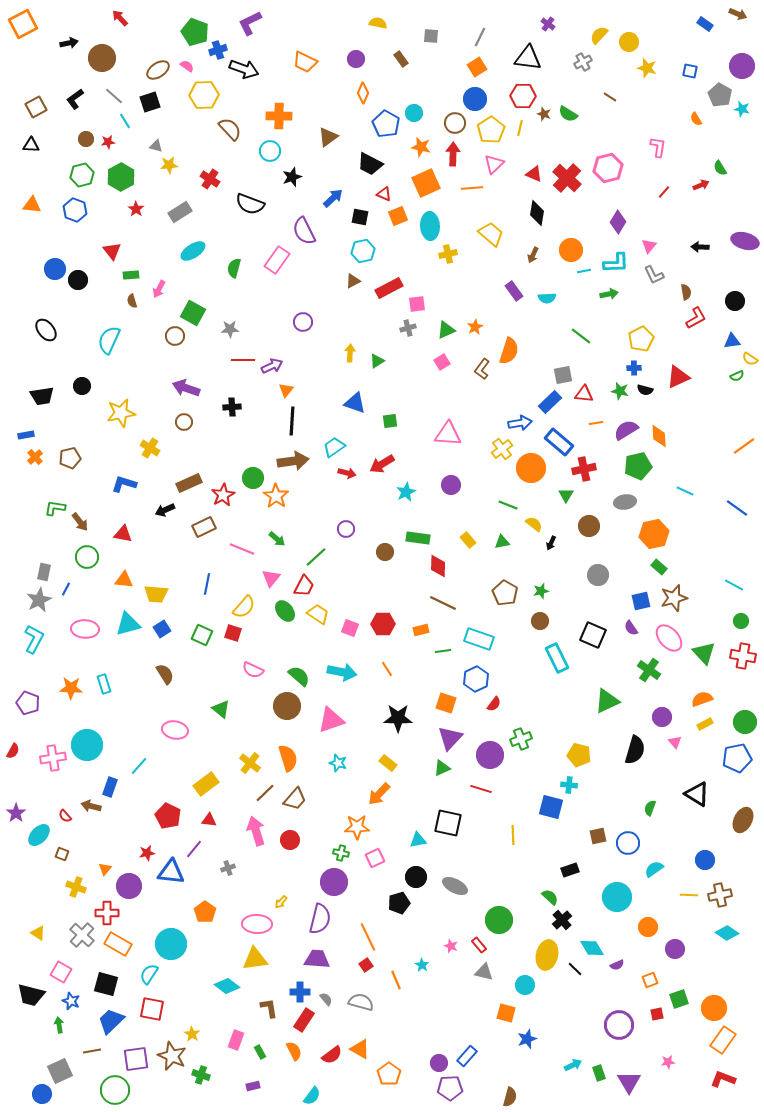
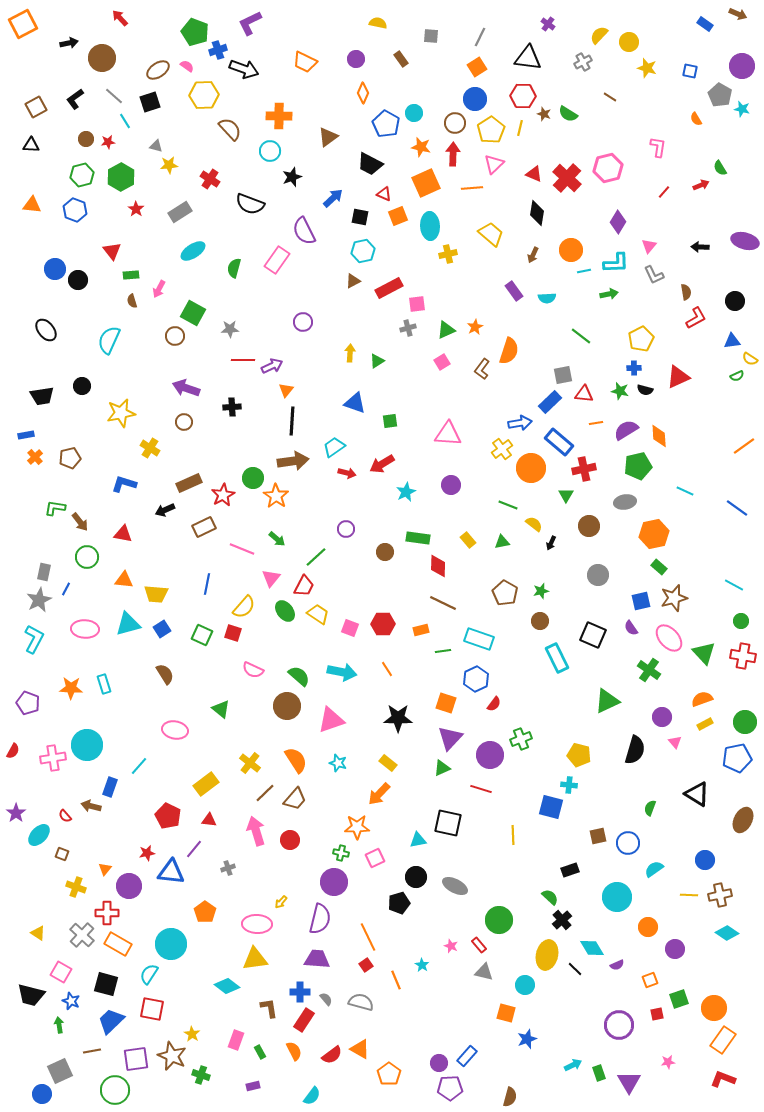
orange semicircle at (288, 758): moved 8 px right, 2 px down; rotated 16 degrees counterclockwise
